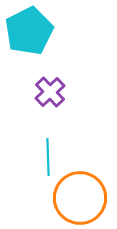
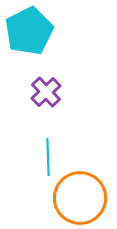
purple cross: moved 4 px left
